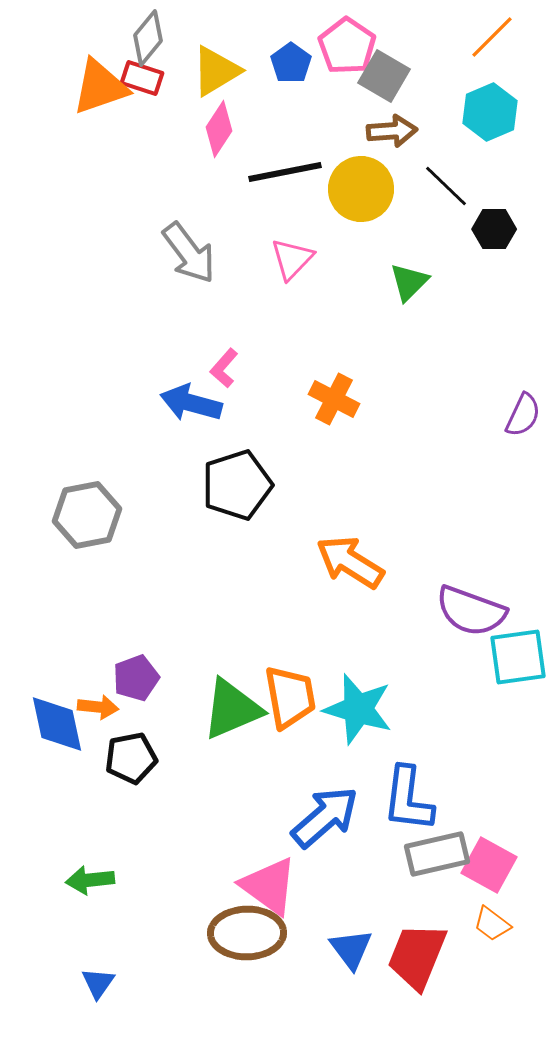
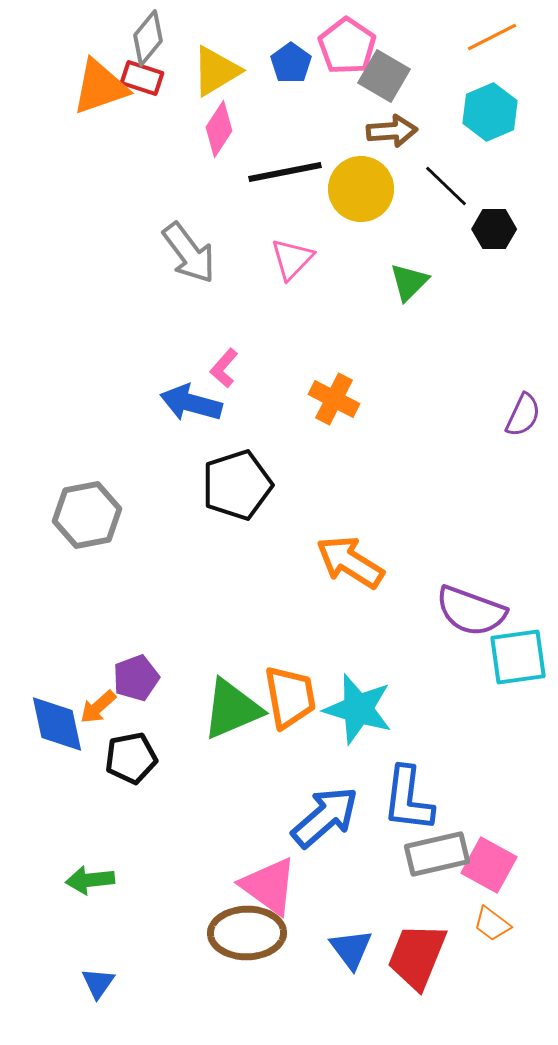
orange line at (492, 37): rotated 18 degrees clockwise
orange arrow at (98, 707): rotated 132 degrees clockwise
